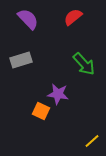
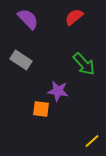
red semicircle: moved 1 px right
gray rectangle: rotated 50 degrees clockwise
purple star: moved 3 px up
orange square: moved 2 px up; rotated 18 degrees counterclockwise
